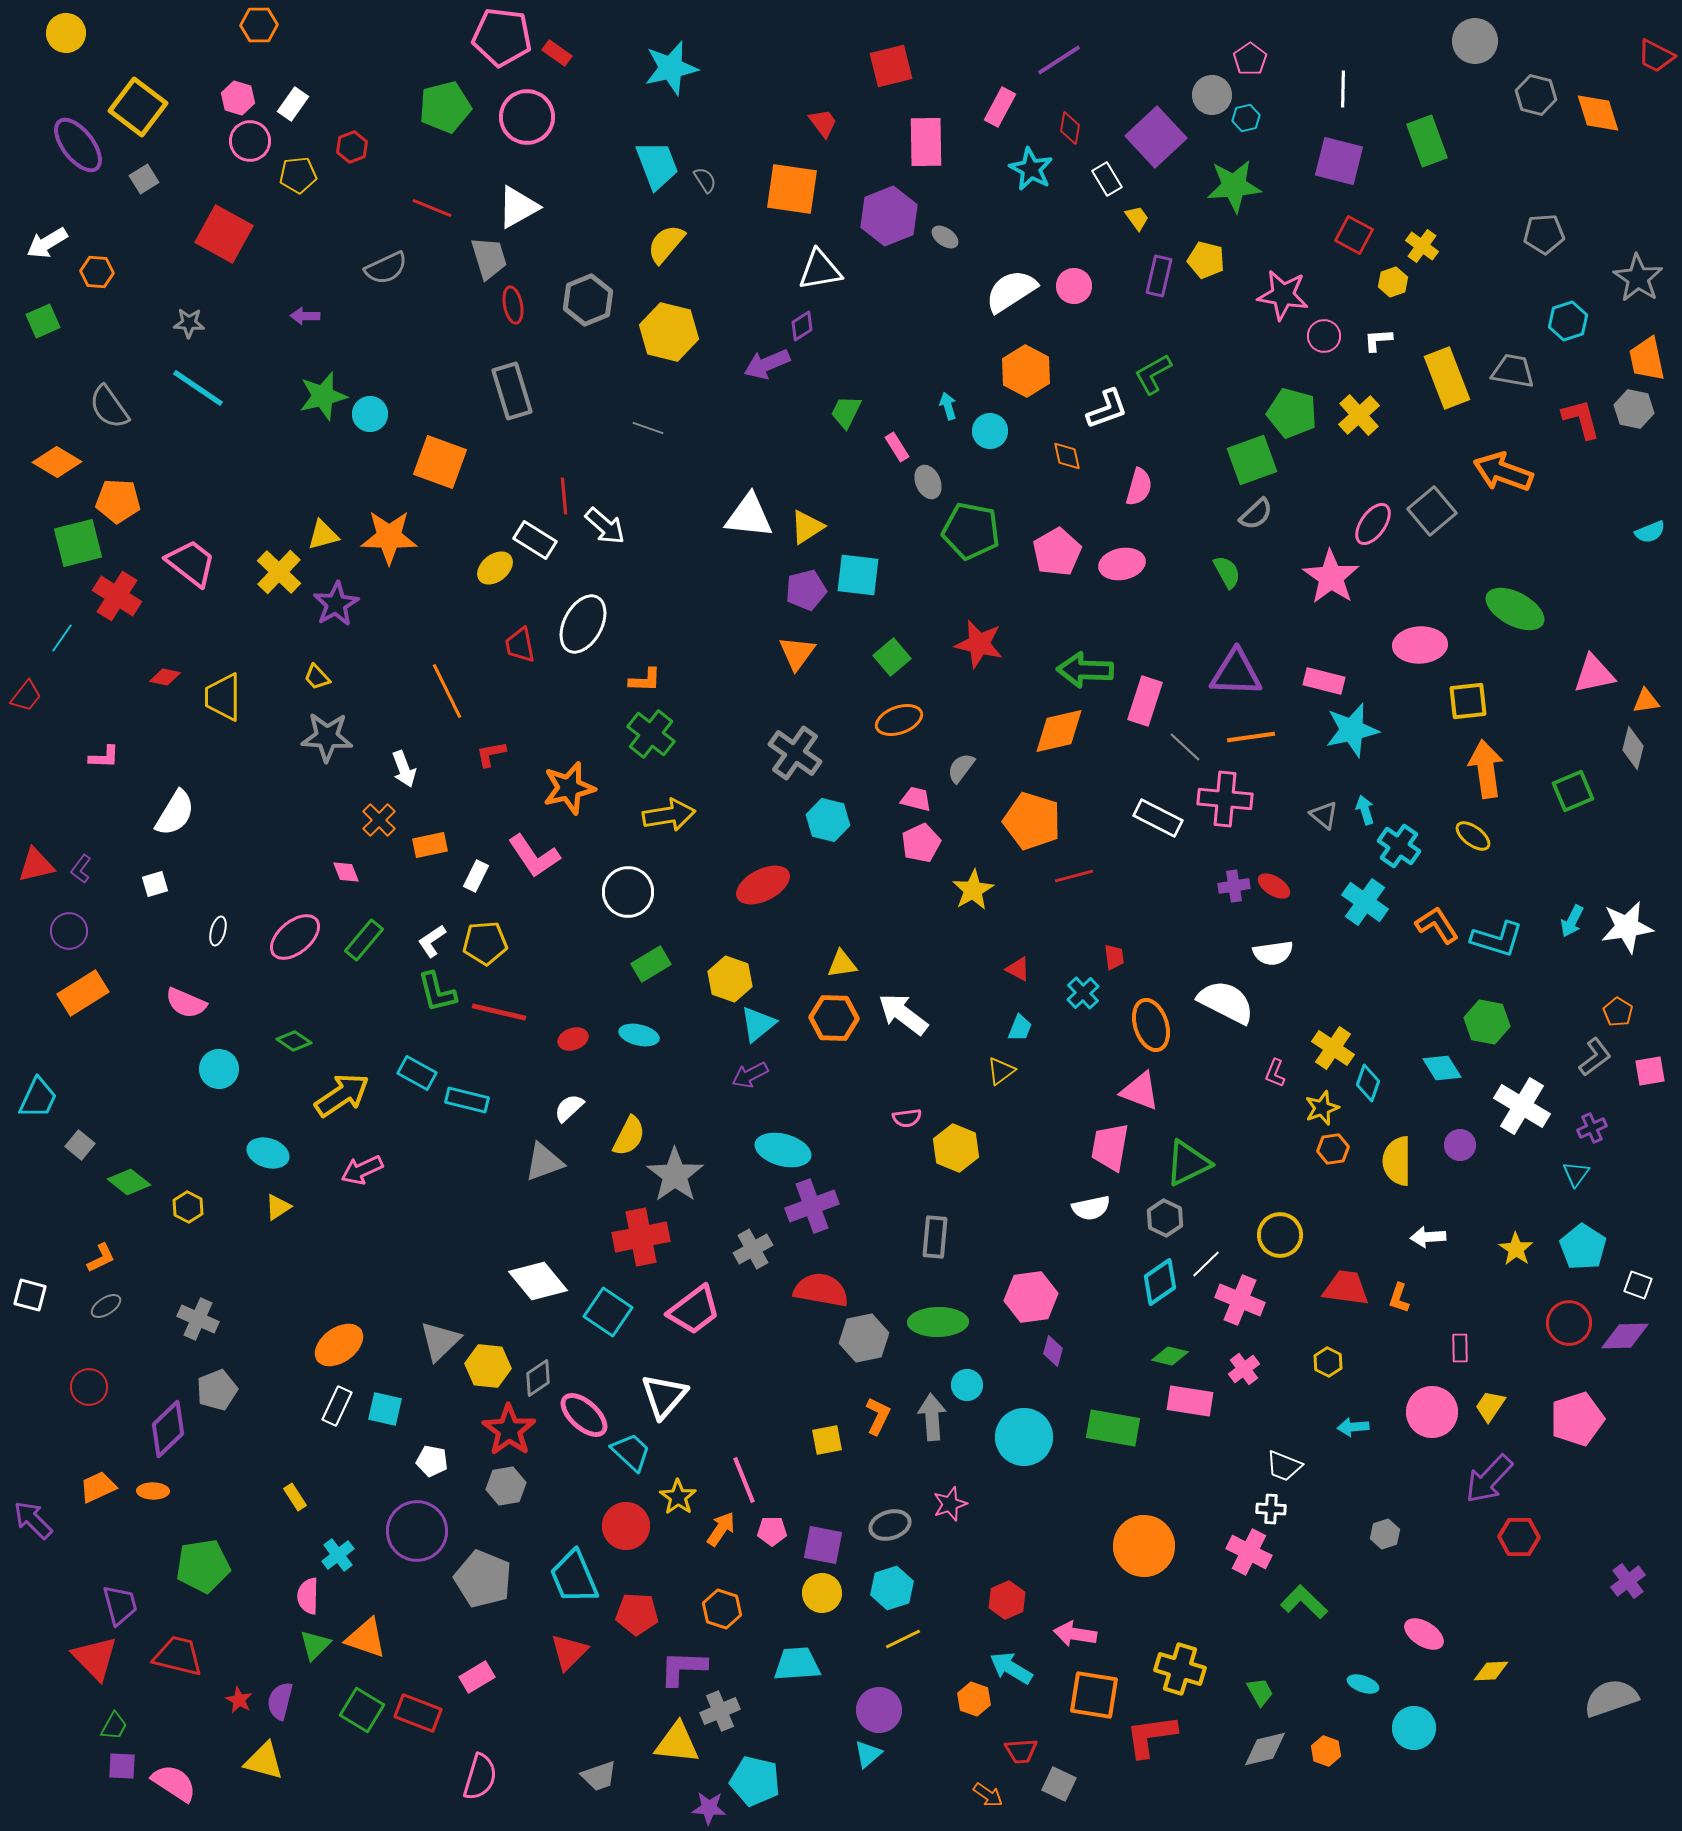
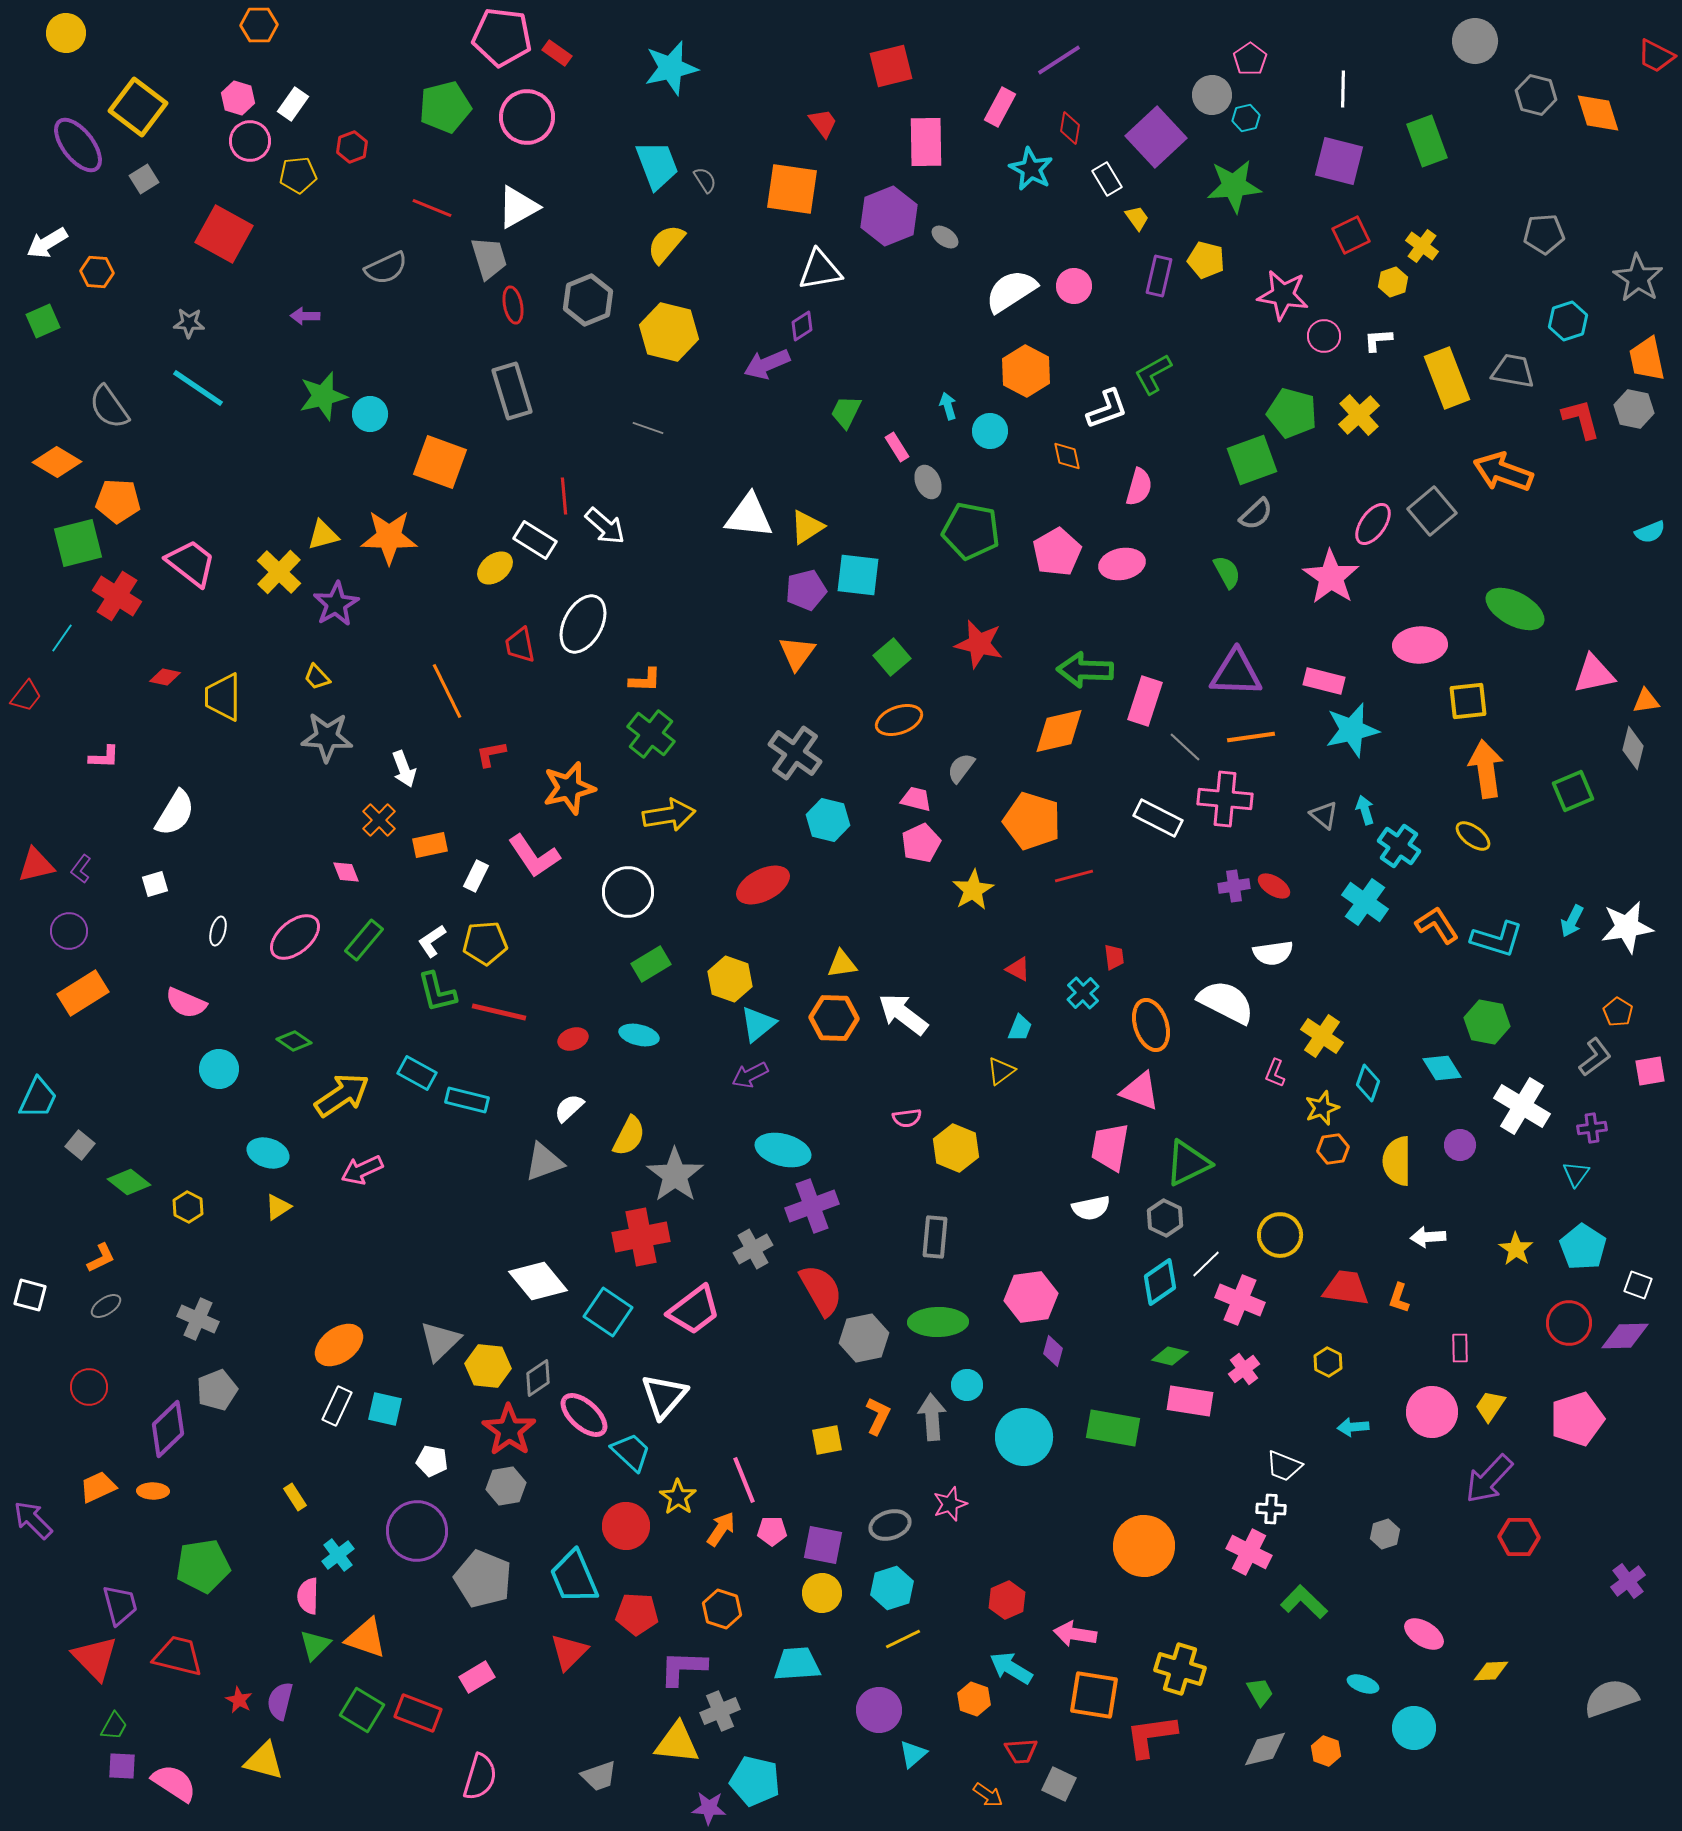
red square at (1354, 235): moved 3 px left; rotated 36 degrees clockwise
yellow cross at (1333, 1048): moved 11 px left, 12 px up
purple cross at (1592, 1128): rotated 16 degrees clockwise
red semicircle at (821, 1290): rotated 50 degrees clockwise
cyan triangle at (868, 1754): moved 45 px right
